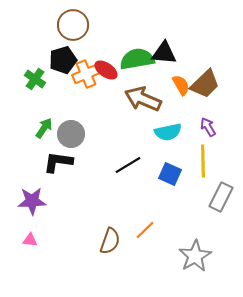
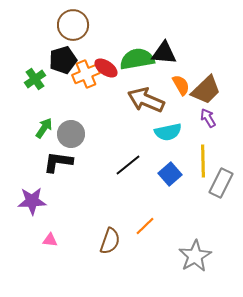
red ellipse: moved 2 px up
green cross: rotated 20 degrees clockwise
brown trapezoid: moved 1 px right, 6 px down
brown arrow: moved 3 px right, 1 px down
purple arrow: moved 9 px up
black line: rotated 8 degrees counterclockwise
blue square: rotated 25 degrees clockwise
gray rectangle: moved 14 px up
orange line: moved 4 px up
pink triangle: moved 20 px right
